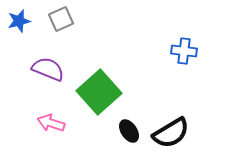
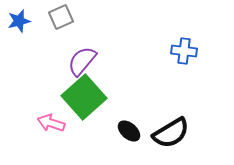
gray square: moved 2 px up
purple semicircle: moved 34 px right, 8 px up; rotated 72 degrees counterclockwise
green square: moved 15 px left, 5 px down
black ellipse: rotated 15 degrees counterclockwise
